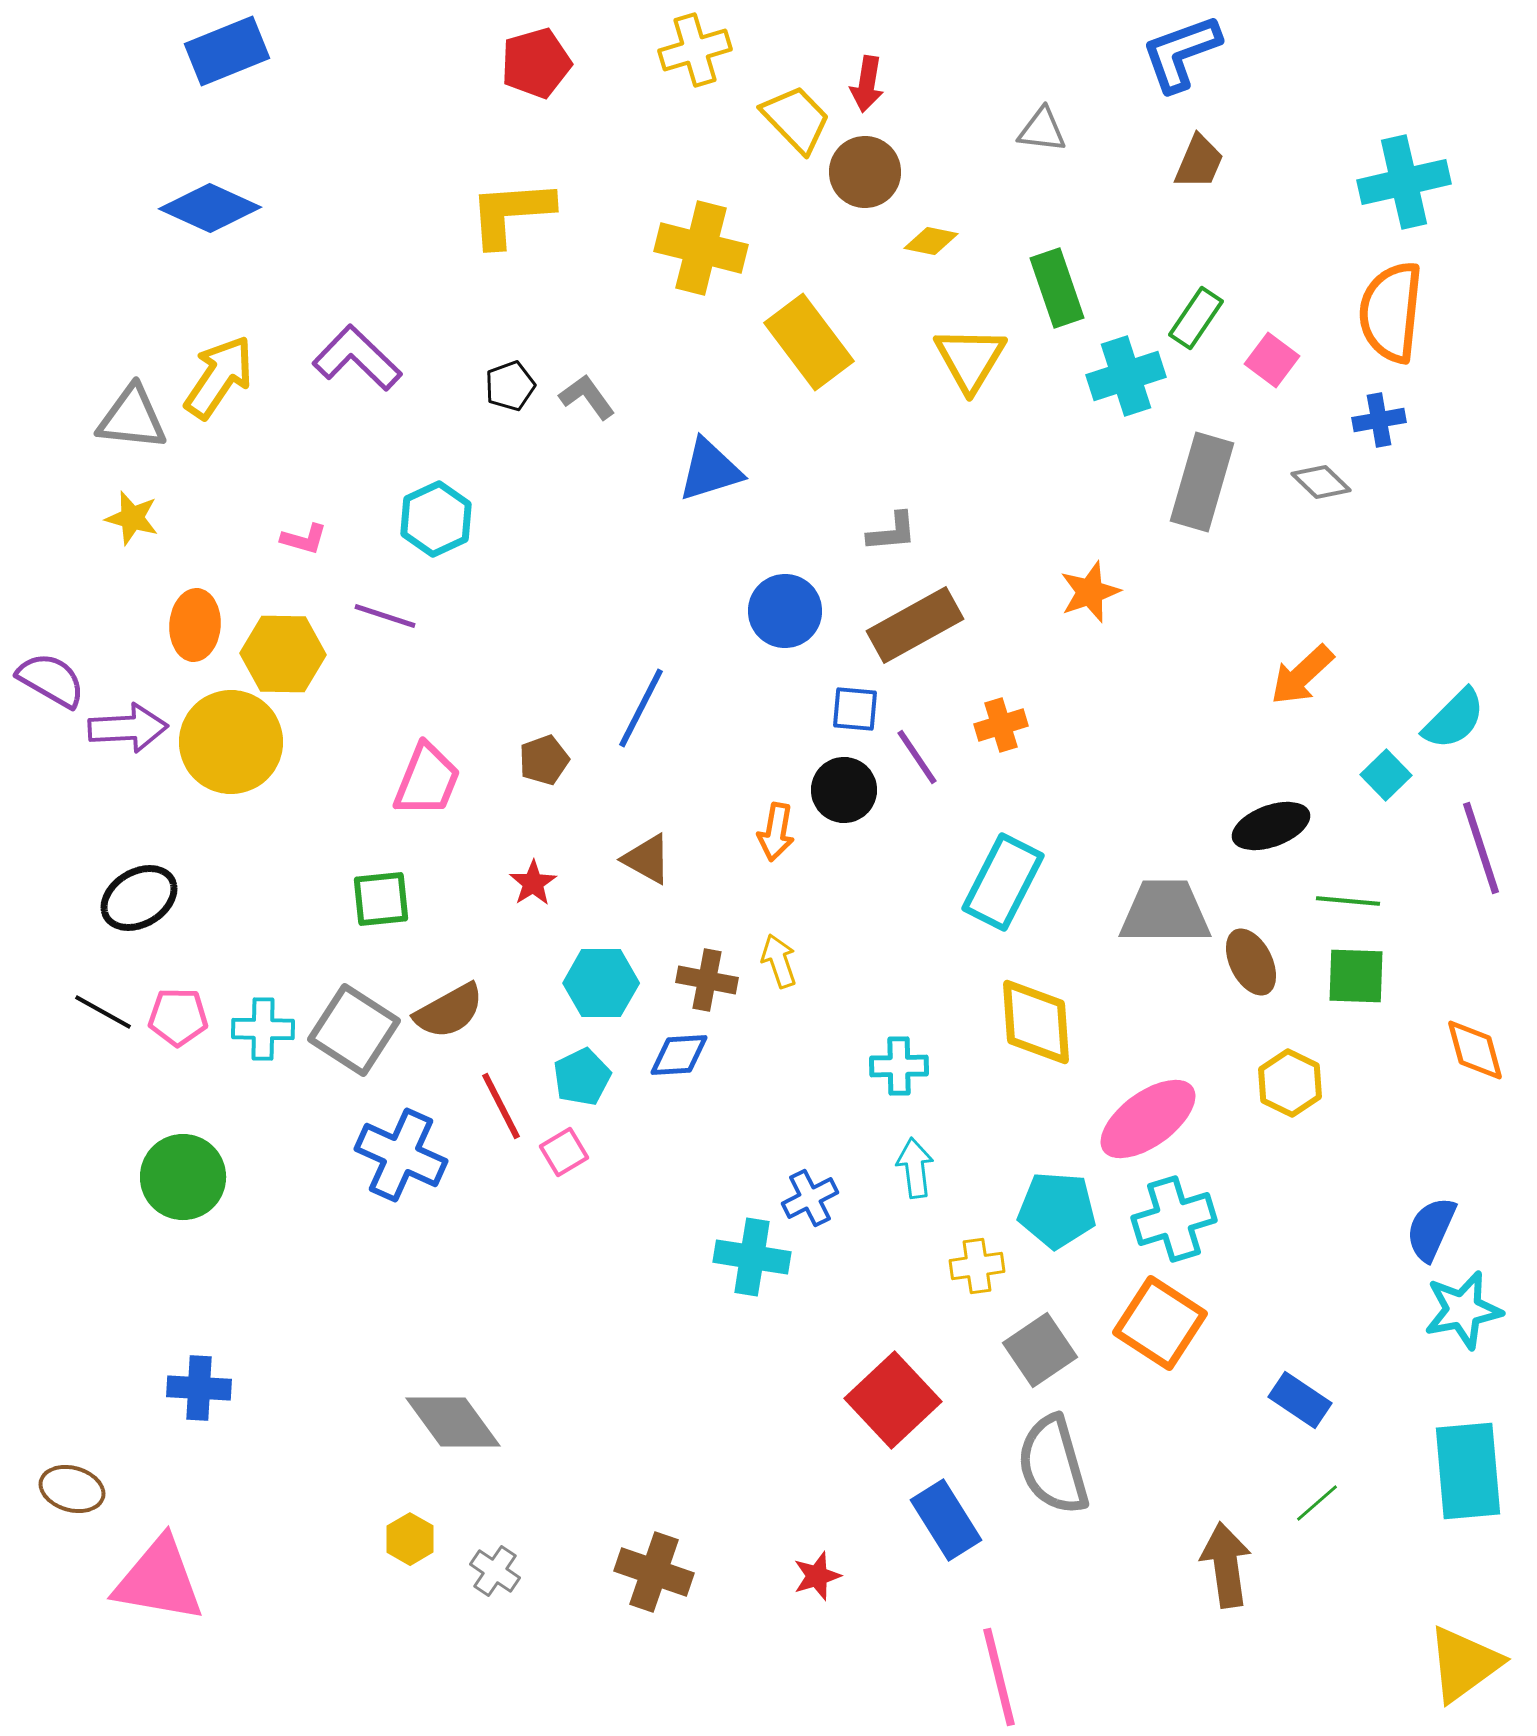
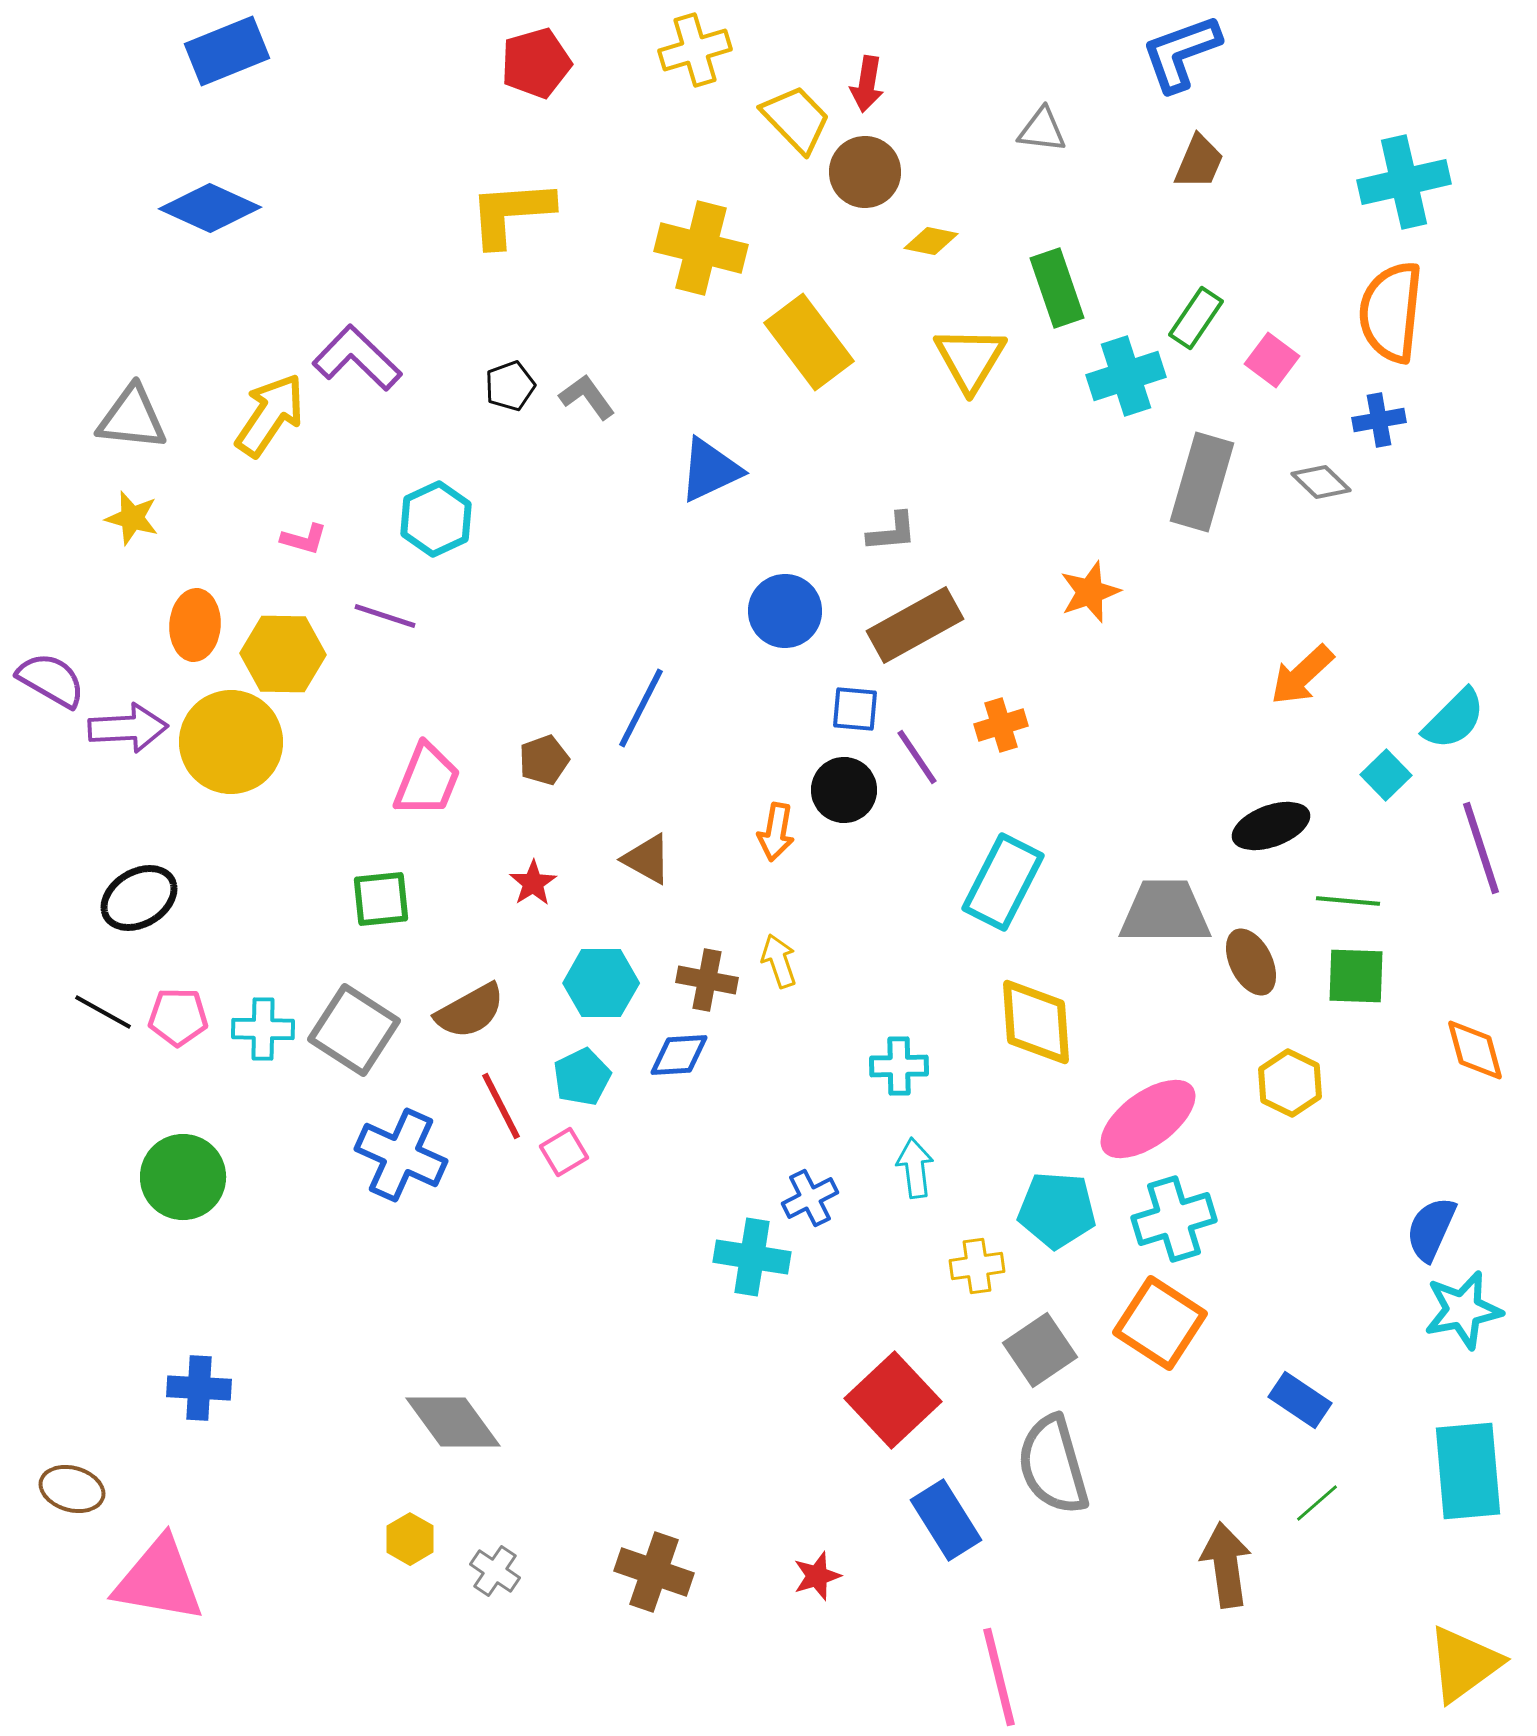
yellow arrow at (219, 377): moved 51 px right, 38 px down
blue triangle at (710, 470): rotated 8 degrees counterclockwise
brown semicircle at (449, 1011): moved 21 px right
